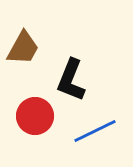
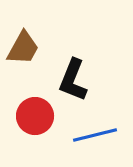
black L-shape: moved 2 px right
blue line: moved 4 px down; rotated 12 degrees clockwise
